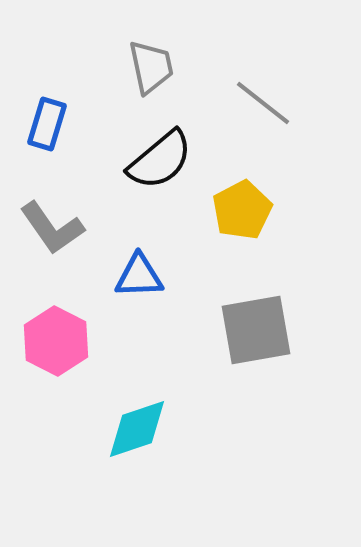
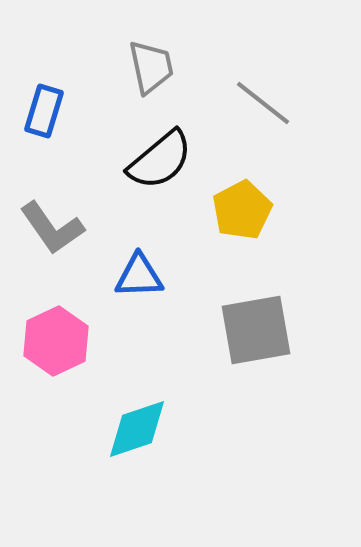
blue rectangle: moved 3 px left, 13 px up
pink hexagon: rotated 8 degrees clockwise
